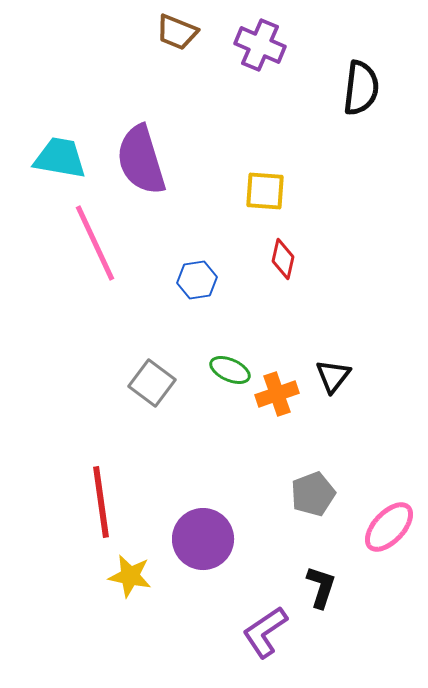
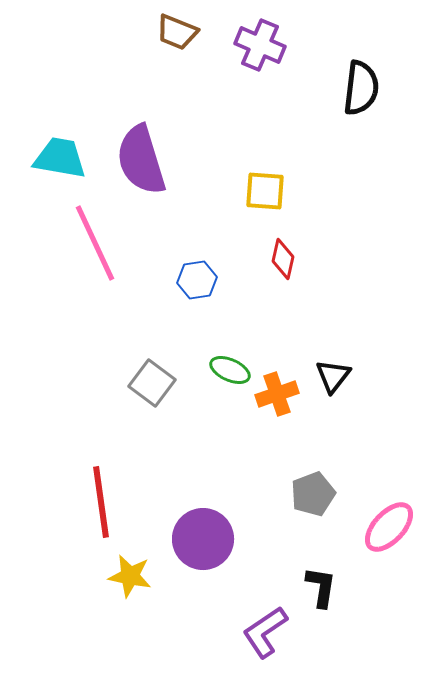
black L-shape: rotated 9 degrees counterclockwise
